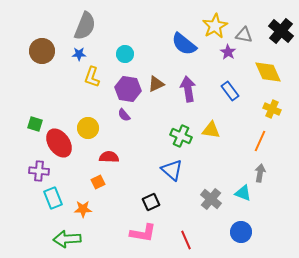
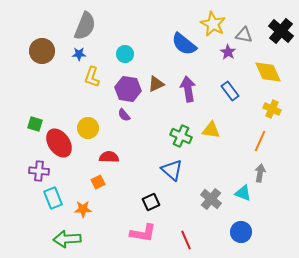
yellow star: moved 2 px left, 2 px up; rotated 15 degrees counterclockwise
